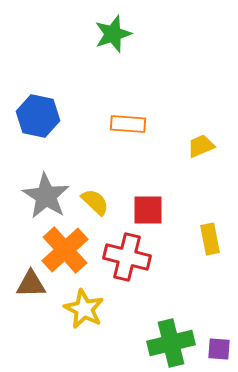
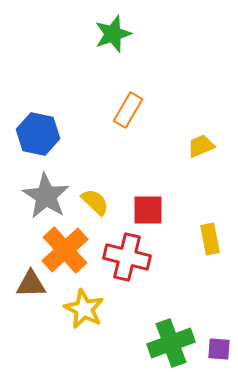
blue hexagon: moved 18 px down
orange rectangle: moved 14 px up; rotated 64 degrees counterclockwise
green cross: rotated 6 degrees counterclockwise
